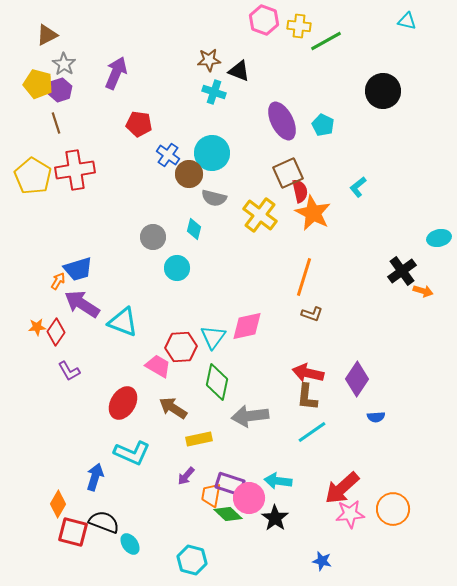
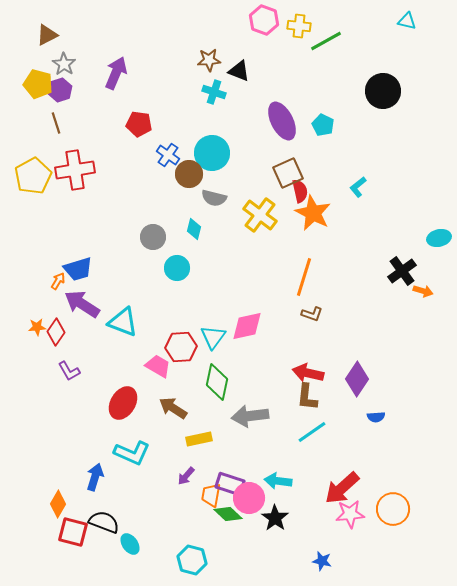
yellow pentagon at (33, 176): rotated 12 degrees clockwise
